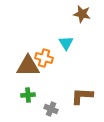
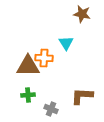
orange cross: rotated 12 degrees counterclockwise
